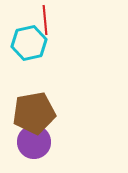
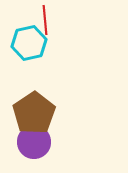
brown pentagon: rotated 24 degrees counterclockwise
